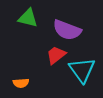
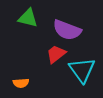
red trapezoid: moved 1 px up
